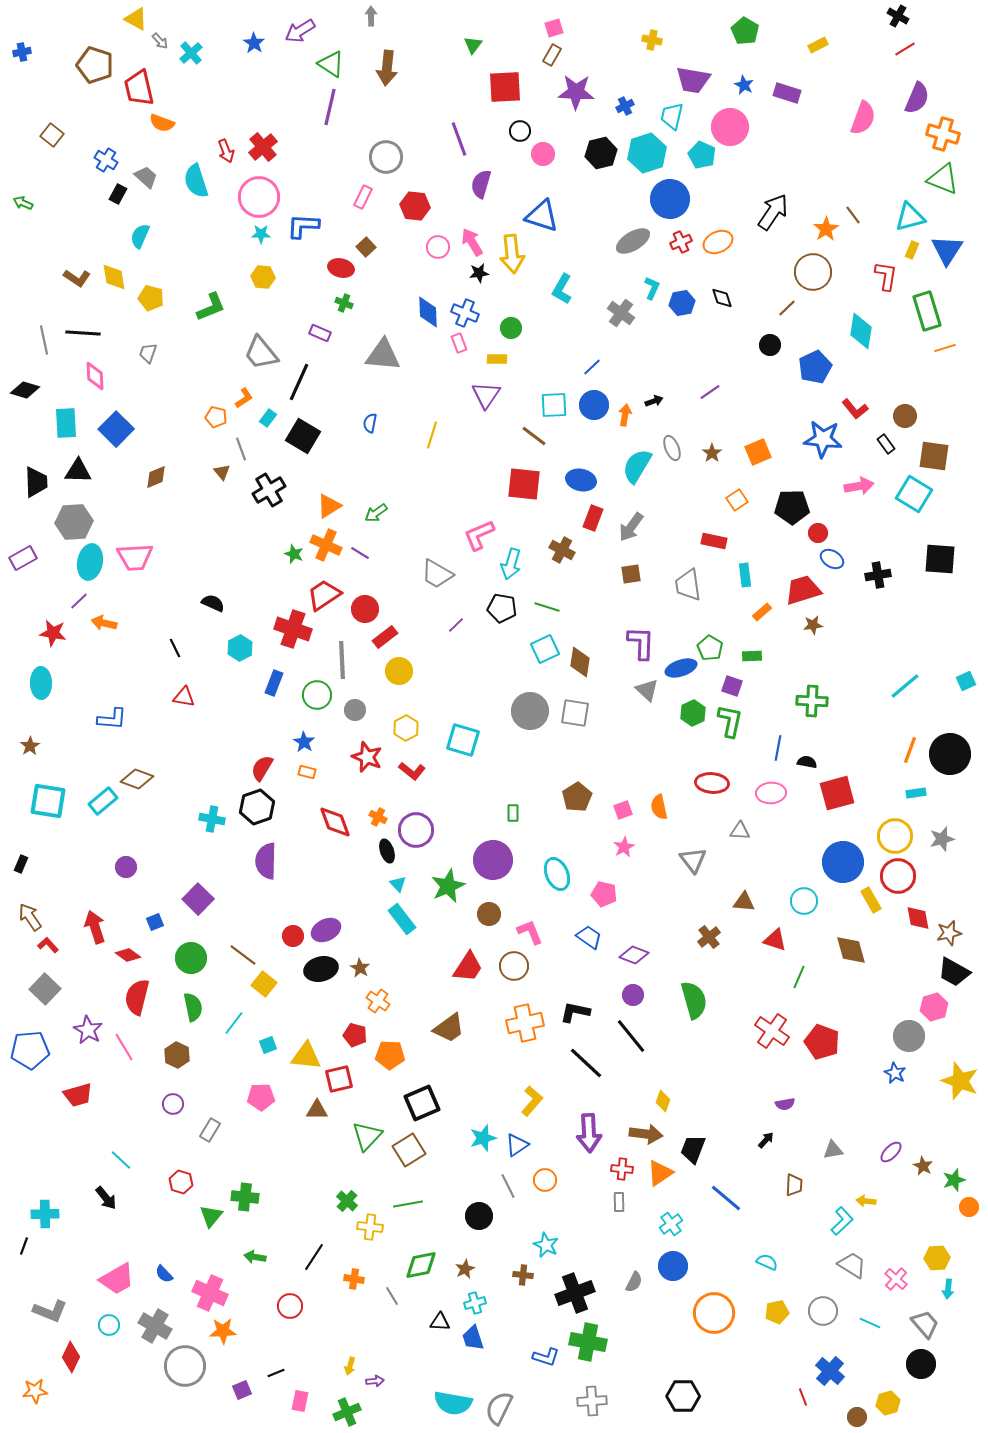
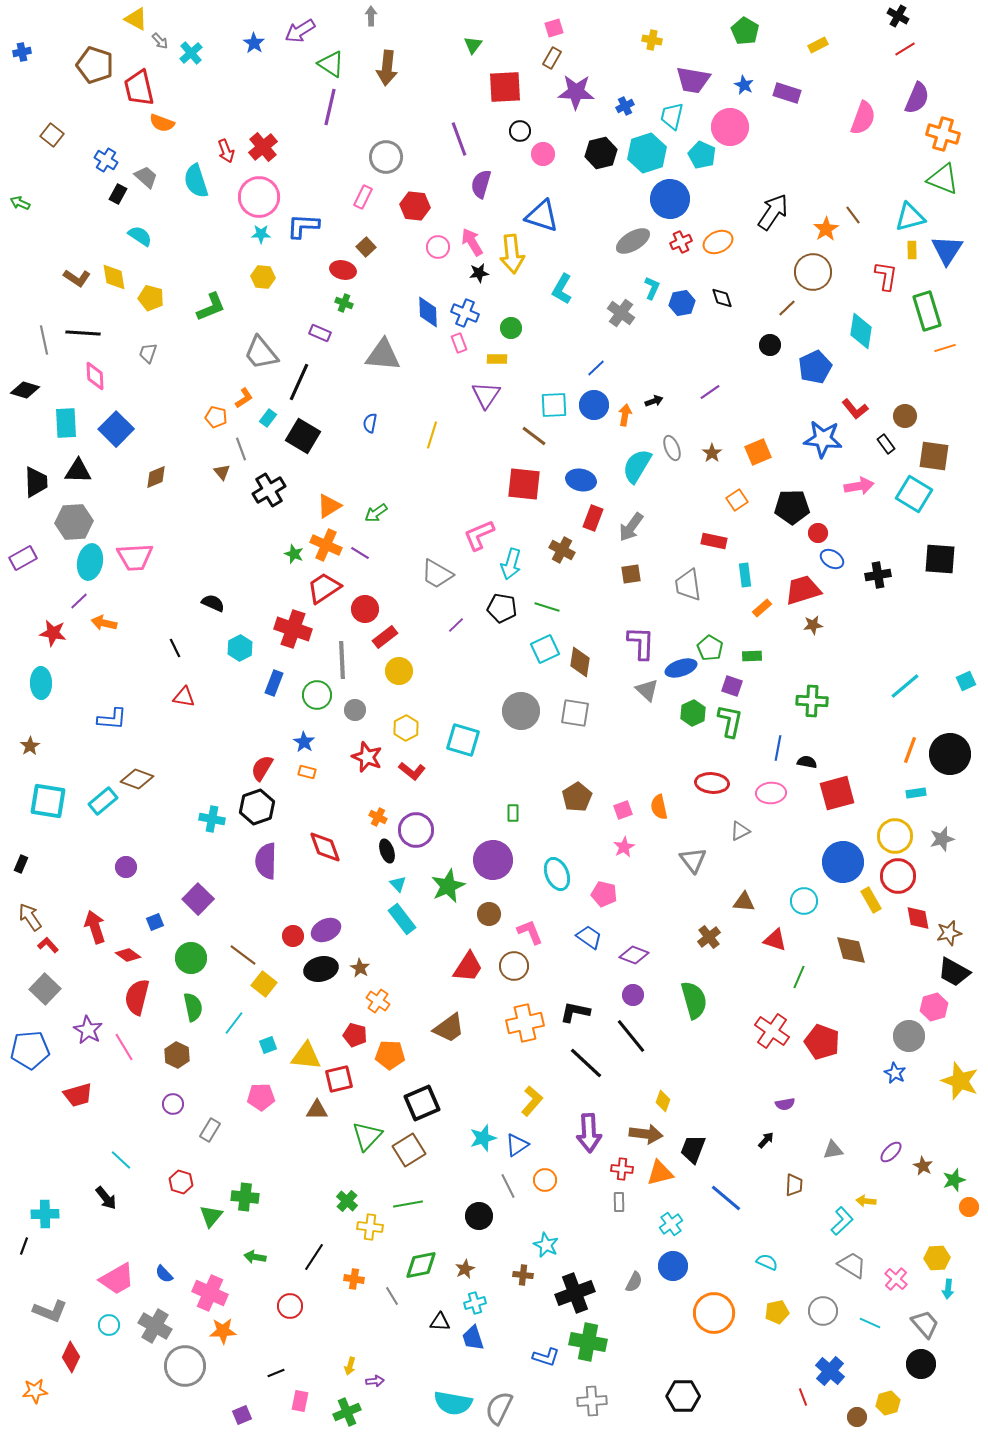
brown rectangle at (552, 55): moved 3 px down
green arrow at (23, 203): moved 3 px left
cyan semicircle at (140, 236): rotated 100 degrees clockwise
yellow rectangle at (912, 250): rotated 24 degrees counterclockwise
red ellipse at (341, 268): moved 2 px right, 2 px down
blue line at (592, 367): moved 4 px right, 1 px down
red trapezoid at (324, 595): moved 7 px up
orange rectangle at (762, 612): moved 4 px up
gray circle at (530, 711): moved 9 px left
red diamond at (335, 822): moved 10 px left, 25 px down
gray triangle at (740, 831): rotated 30 degrees counterclockwise
orange triangle at (660, 1173): rotated 20 degrees clockwise
purple square at (242, 1390): moved 25 px down
